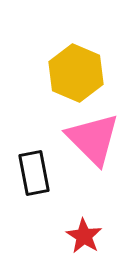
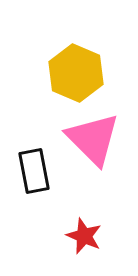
black rectangle: moved 2 px up
red star: rotated 9 degrees counterclockwise
